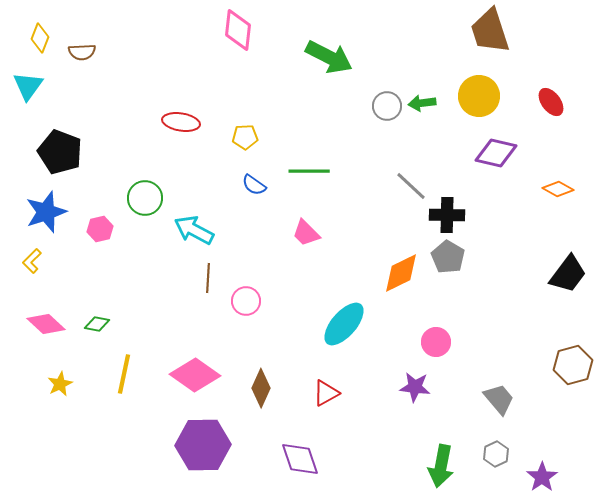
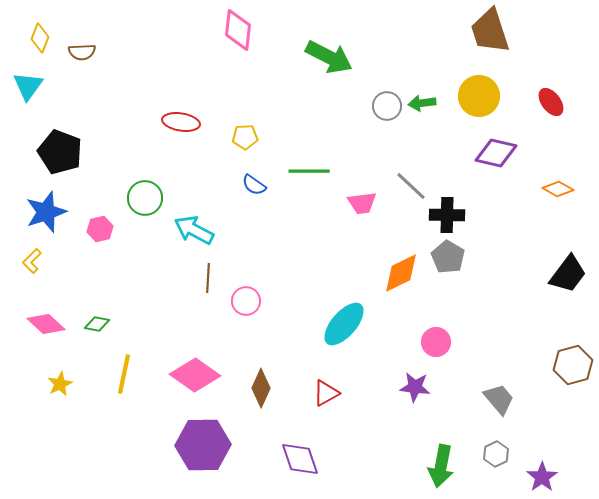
pink trapezoid at (306, 233): moved 56 px right, 30 px up; rotated 52 degrees counterclockwise
